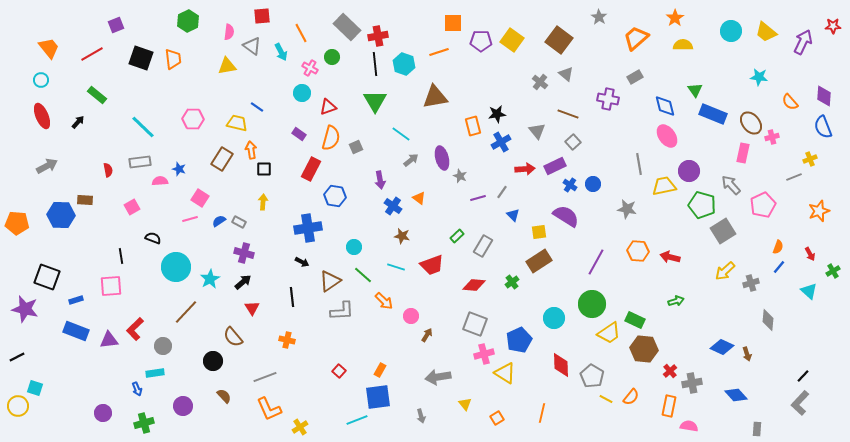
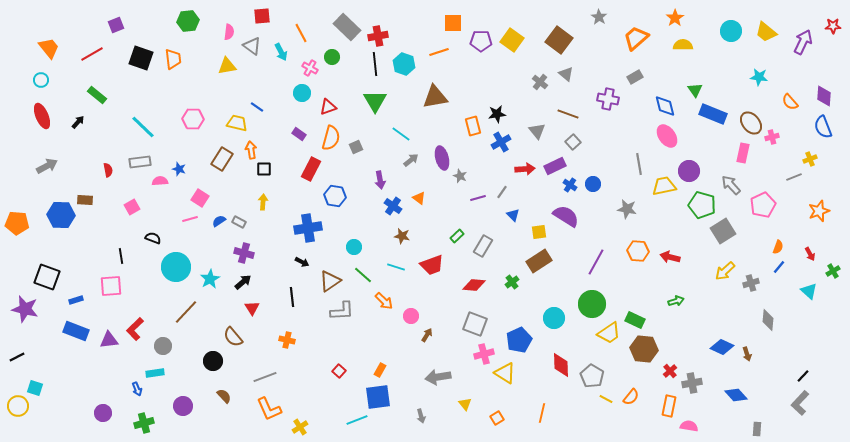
green hexagon at (188, 21): rotated 20 degrees clockwise
